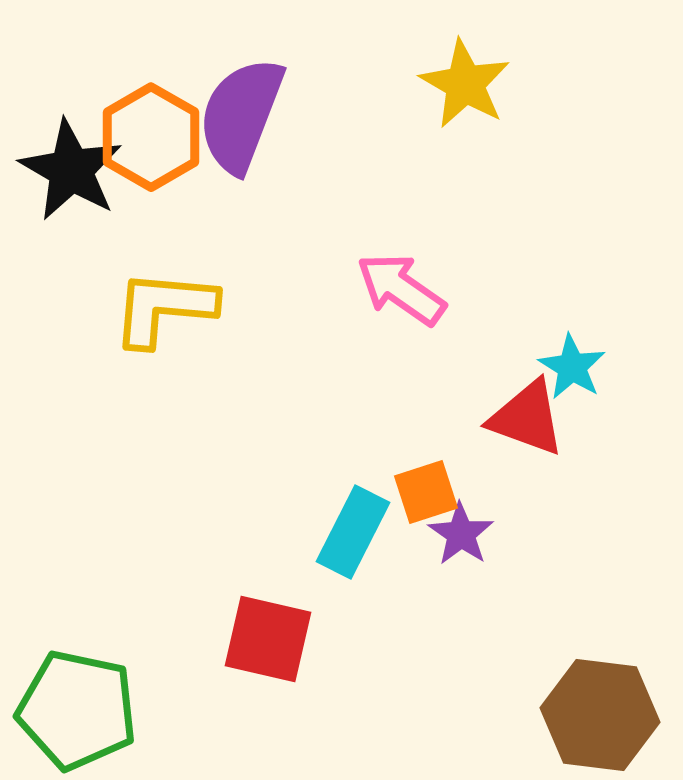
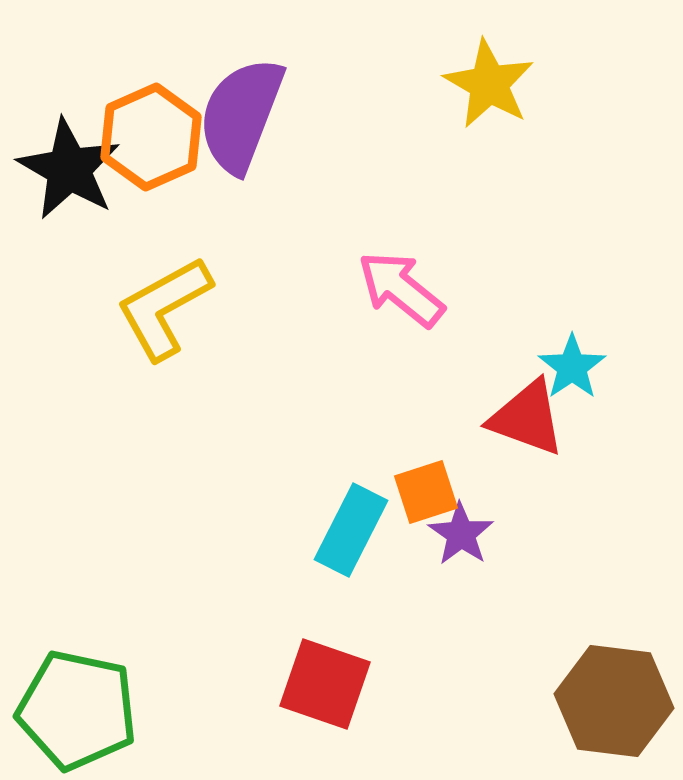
yellow star: moved 24 px right
orange hexagon: rotated 6 degrees clockwise
black star: moved 2 px left, 1 px up
pink arrow: rotated 4 degrees clockwise
yellow L-shape: rotated 34 degrees counterclockwise
cyan star: rotated 6 degrees clockwise
cyan rectangle: moved 2 px left, 2 px up
red square: moved 57 px right, 45 px down; rotated 6 degrees clockwise
brown hexagon: moved 14 px right, 14 px up
